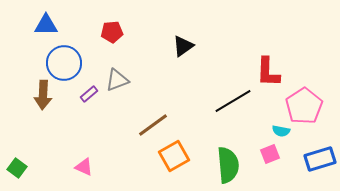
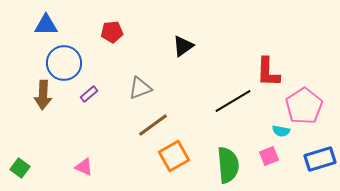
gray triangle: moved 23 px right, 8 px down
pink square: moved 1 px left, 2 px down
green square: moved 3 px right
